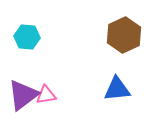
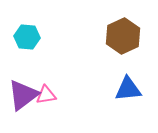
brown hexagon: moved 1 px left, 1 px down
blue triangle: moved 11 px right
